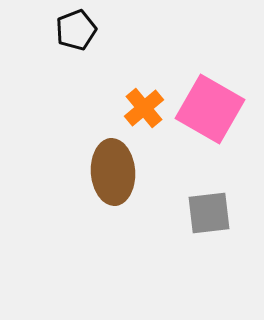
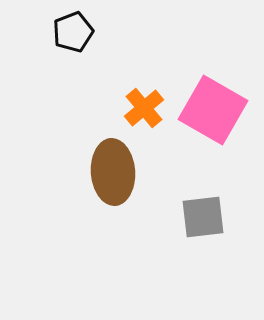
black pentagon: moved 3 px left, 2 px down
pink square: moved 3 px right, 1 px down
gray square: moved 6 px left, 4 px down
